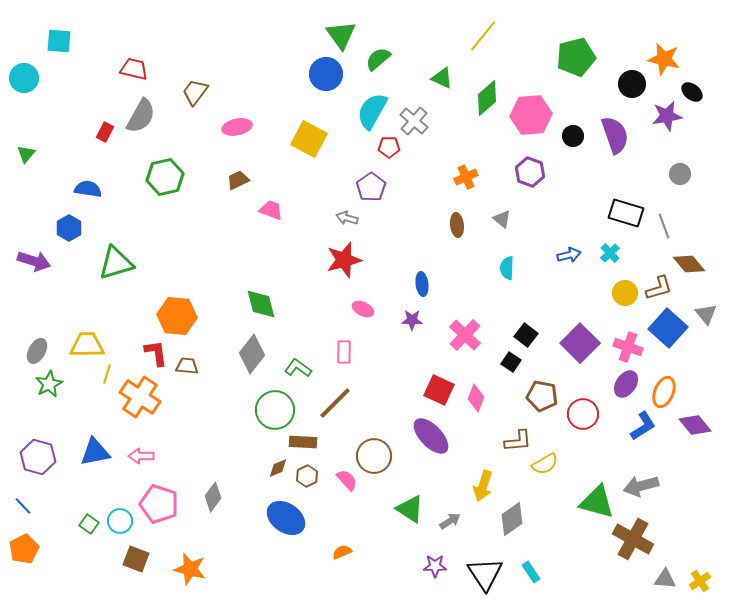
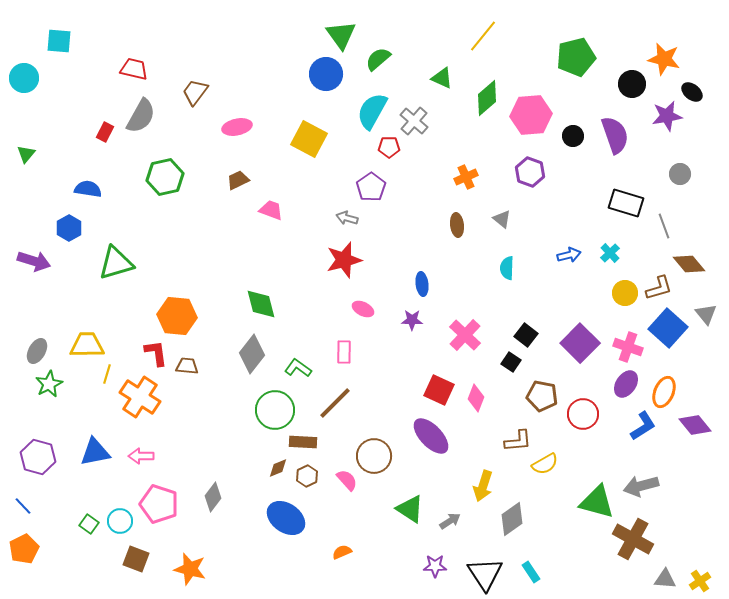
black rectangle at (626, 213): moved 10 px up
